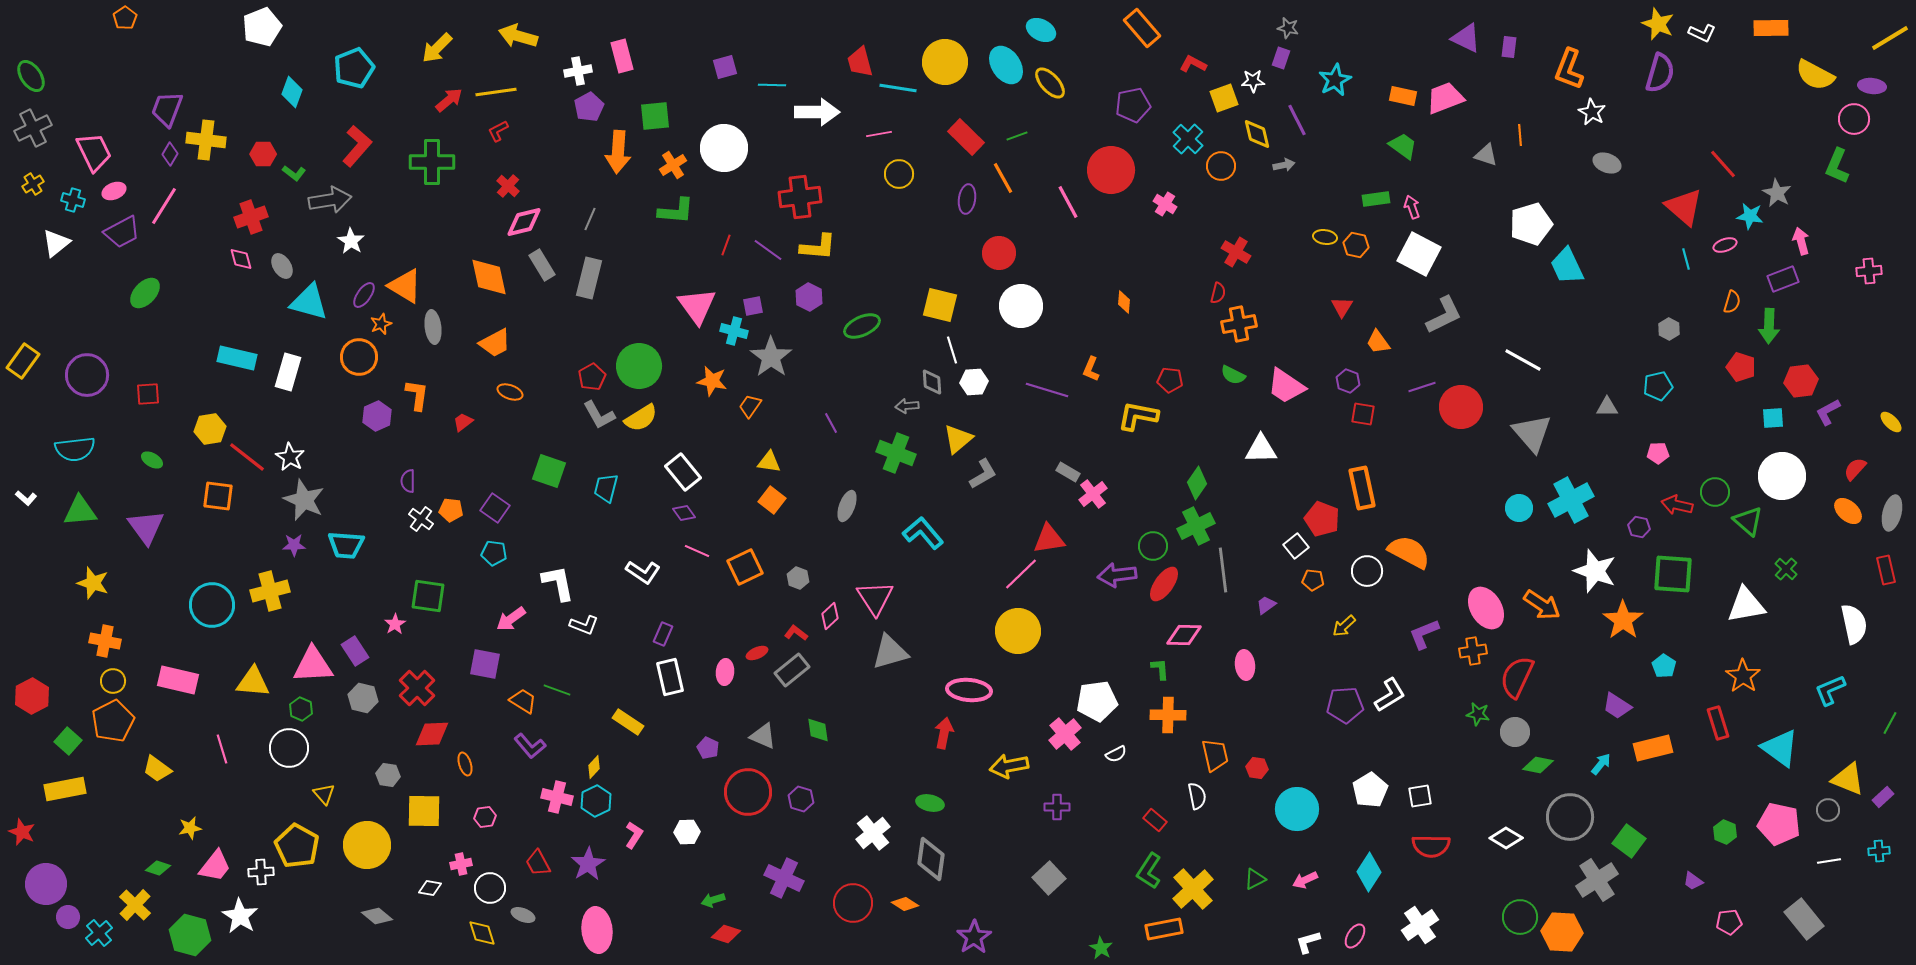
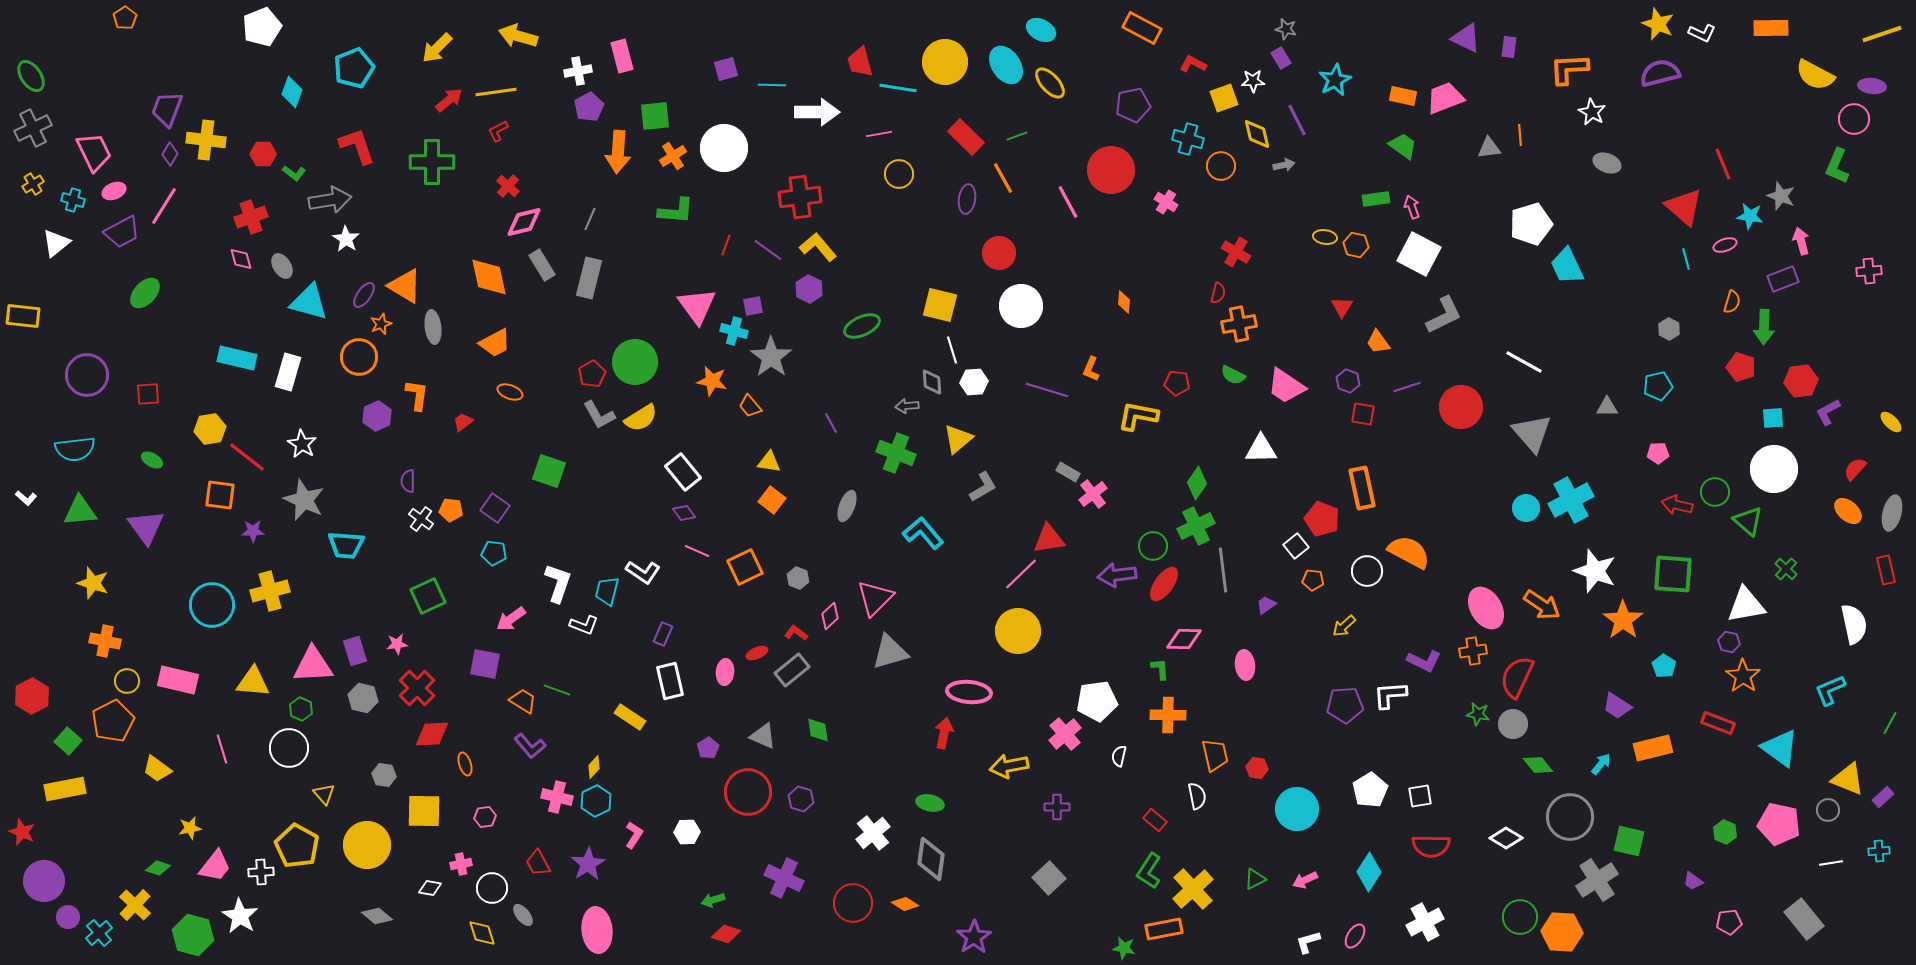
orange rectangle at (1142, 28): rotated 21 degrees counterclockwise
gray star at (1288, 28): moved 2 px left, 1 px down
yellow line at (1890, 38): moved 8 px left, 4 px up; rotated 12 degrees clockwise
purple rectangle at (1281, 58): rotated 50 degrees counterclockwise
purple square at (725, 67): moved 1 px right, 2 px down
orange L-shape at (1569, 69): rotated 66 degrees clockwise
purple semicircle at (1660, 73): rotated 120 degrees counterclockwise
cyan cross at (1188, 139): rotated 28 degrees counterclockwise
red L-shape at (357, 146): rotated 60 degrees counterclockwise
gray triangle at (1486, 155): moved 3 px right, 7 px up; rotated 25 degrees counterclockwise
red line at (1723, 164): rotated 20 degrees clockwise
orange cross at (673, 165): moved 9 px up
gray star at (1777, 193): moved 4 px right, 3 px down; rotated 8 degrees counterclockwise
pink cross at (1165, 204): moved 1 px right, 2 px up
white star at (351, 241): moved 5 px left, 2 px up
yellow L-shape at (818, 247): rotated 135 degrees counterclockwise
purple hexagon at (809, 297): moved 8 px up
green arrow at (1769, 326): moved 5 px left, 1 px down
white line at (1523, 360): moved 1 px right, 2 px down
yellow rectangle at (23, 361): moved 45 px up; rotated 60 degrees clockwise
green circle at (639, 366): moved 4 px left, 4 px up
red pentagon at (592, 377): moved 3 px up
red pentagon at (1170, 380): moved 7 px right, 3 px down
purple line at (1422, 387): moved 15 px left
orange trapezoid at (750, 406): rotated 75 degrees counterclockwise
white star at (290, 457): moved 12 px right, 13 px up
gray L-shape at (983, 474): moved 13 px down
white circle at (1782, 476): moved 8 px left, 7 px up
cyan trapezoid at (606, 488): moved 1 px right, 103 px down
orange square at (218, 496): moved 2 px right, 1 px up
cyan circle at (1519, 508): moved 7 px right
purple hexagon at (1639, 527): moved 90 px right, 115 px down
purple star at (294, 545): moved 41 px left, 14 px up
white L-shape at (558, 583): rotated 30 degrees clockwise
green square at (428, 596): rotated 33 degrees counterclockwise
pink triangle at (875, 598): rotated 18 degrees clockwise
pink star at (395, 624): moved 2 px right, 20 px down; rotated 25 degrees clockwise
purple L-shape at (1424, 634): moved 27 px down; rotated 132 degrees counterclockwise
pink diamond at (1184, 635): moved 4 px down
purple rectangle at (355, 651): rotated 16 degrees clockwise
white rectangle at (670, 677): moved 4 px down
yellow circle at (113, 681): moved 14 px right
pink ellipse at (969, 690): moved 2 px down
white L-shape at (1390, 695): rotated 153 degrees counterclockwise
yellow rectangle at (628, 722): moved 2 px right, 5 px up
red rectangle at (1718, 723): rotated 52 degrees counterclockwise
gray circle at (1515, 732): moved 2 px left, 8 px up
purple pentagon at (708, 748): rotated 15 degrees clockwise
white semicircle at (1116, 754): moved 3 px right, 2 px down; rotated 130 degrees clockwise
green diamond at (1538, 765): rotated 40 degrees clockwise
gray hexagon at (388, 775): moved 4 px left
green square at (1629, 841): rotated 24 degrees counterclockwise
white line at (1829, 861): moved 2 px right, 2 px down
purple circle at (46, 884): moved 2 px left, 3 px up
white circle at (490, 888): moved 2 px right
gray ellipse at (523, 915): rotated 30 degrees clockwise
white cross at (1420, 925): moved 5 px right, 3 px up; rotated 6 degrees clockwise
green hexagon at (190, 935): moved 3 px right
green star at (1101, 948): moved 23 px right; rotated 20 degrees counterclockwise
